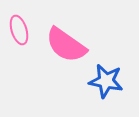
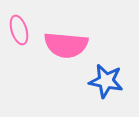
pink semicircle: rotated 30 degrees counterclockwise
